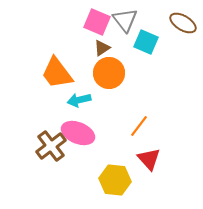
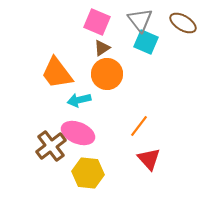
gray triangle: moved 15 px right
orange circle: moved 2 px left, 1 px down
yellow hexagon: moved 27 px left, 7 px up
